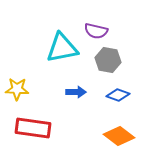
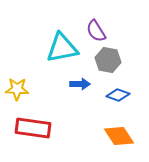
purple semicircle: rotated 45 degrees clockwise
blue arrow: moved 4 px right, 8 px up
orange diamond: rotated 20 degrees clockwise
